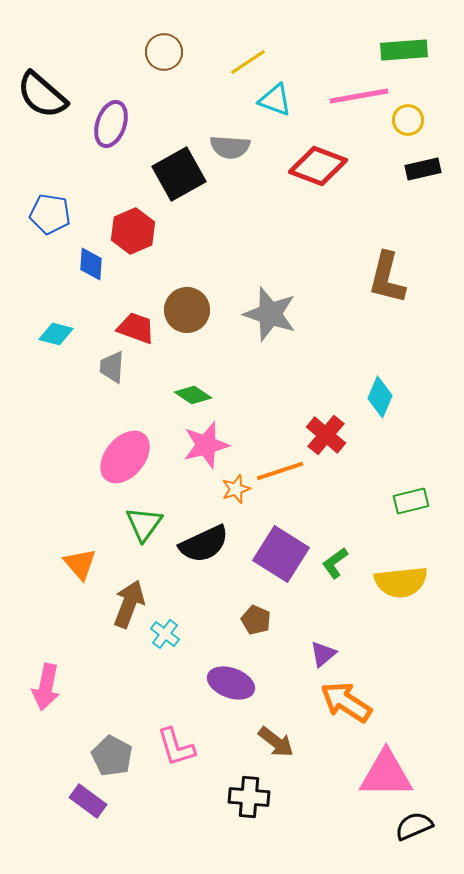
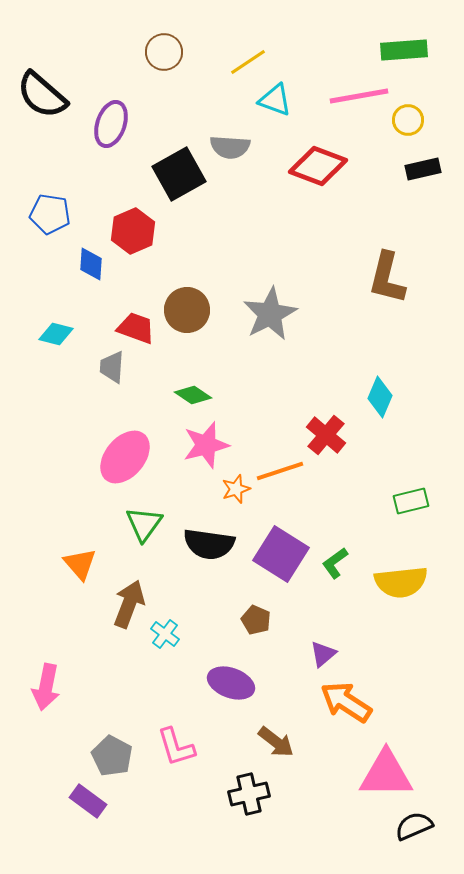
gray star at (270, 314): rotated 26 degrees clockwise
black semicircle at (204, 544): moved 5 px right; rotated 33 degrees clockwise
black cross at (249, 797): moved 3 px up; rotated 18 degrees counterclockwise
